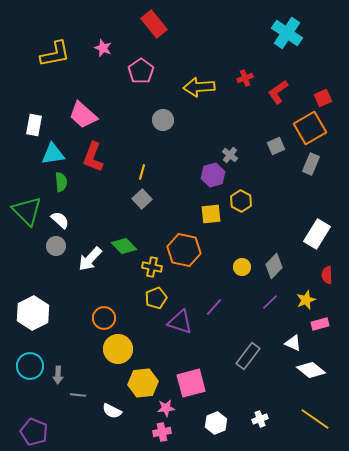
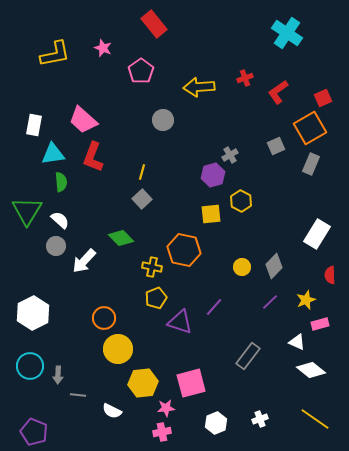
pink trapezoid at (83, 115): moved 5 px down
gray cross at (230, 155): rotated 21 degrees clockwise
green triangle at (27, 211): rotated 16 degrees clockwise
green diamond at (124, 246): moved 3 px left, 8 px up
white arrow at (90, 259): moved 6 px left, 2 px down
red semicircle at (327, 275): moved 3 px right
white triangle at (293, 343): moved 4 px right, 1 px up
